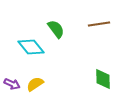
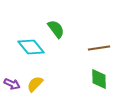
brown line: moved 24 px down
green diamond: moved 4 px left
yellow semicircle: rotated 12 degrees counterclockwise
